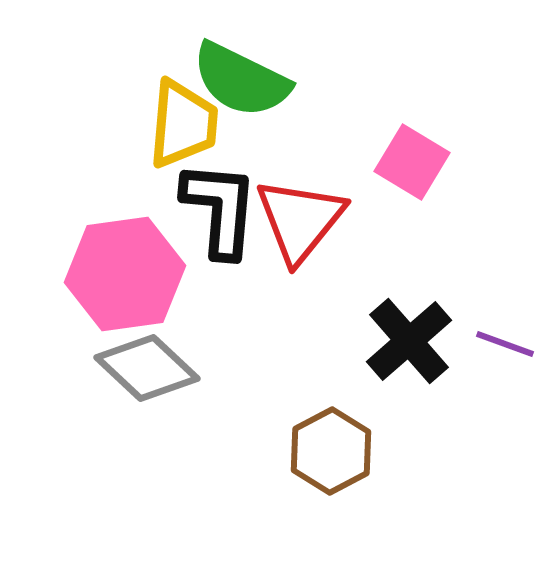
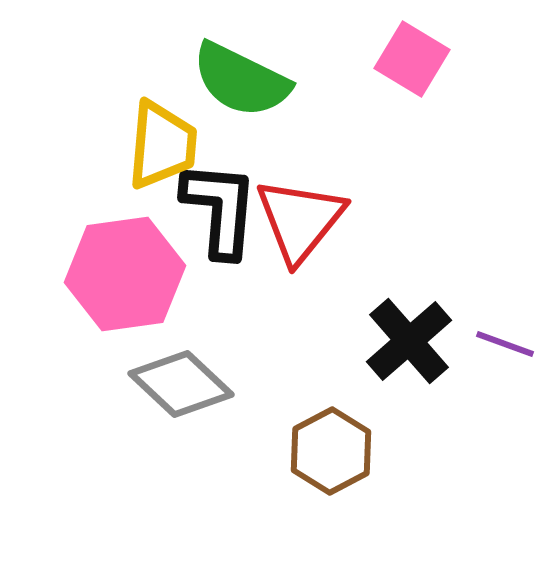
yellow trapezoid: moved 21 px left, 21 px down
pink square: moved 103 px up
gray diamond: moved 34 px right, 16 px down
